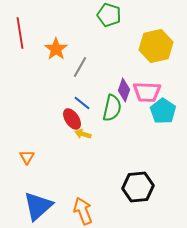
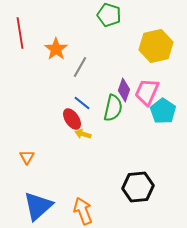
pink trapezoid: rotated 112 degrees clockwise
green semicircle: moved 1 px right
